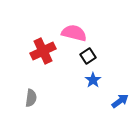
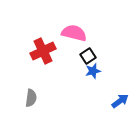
blue star: moved 9 px up; rotated 21 degrees clockwise
